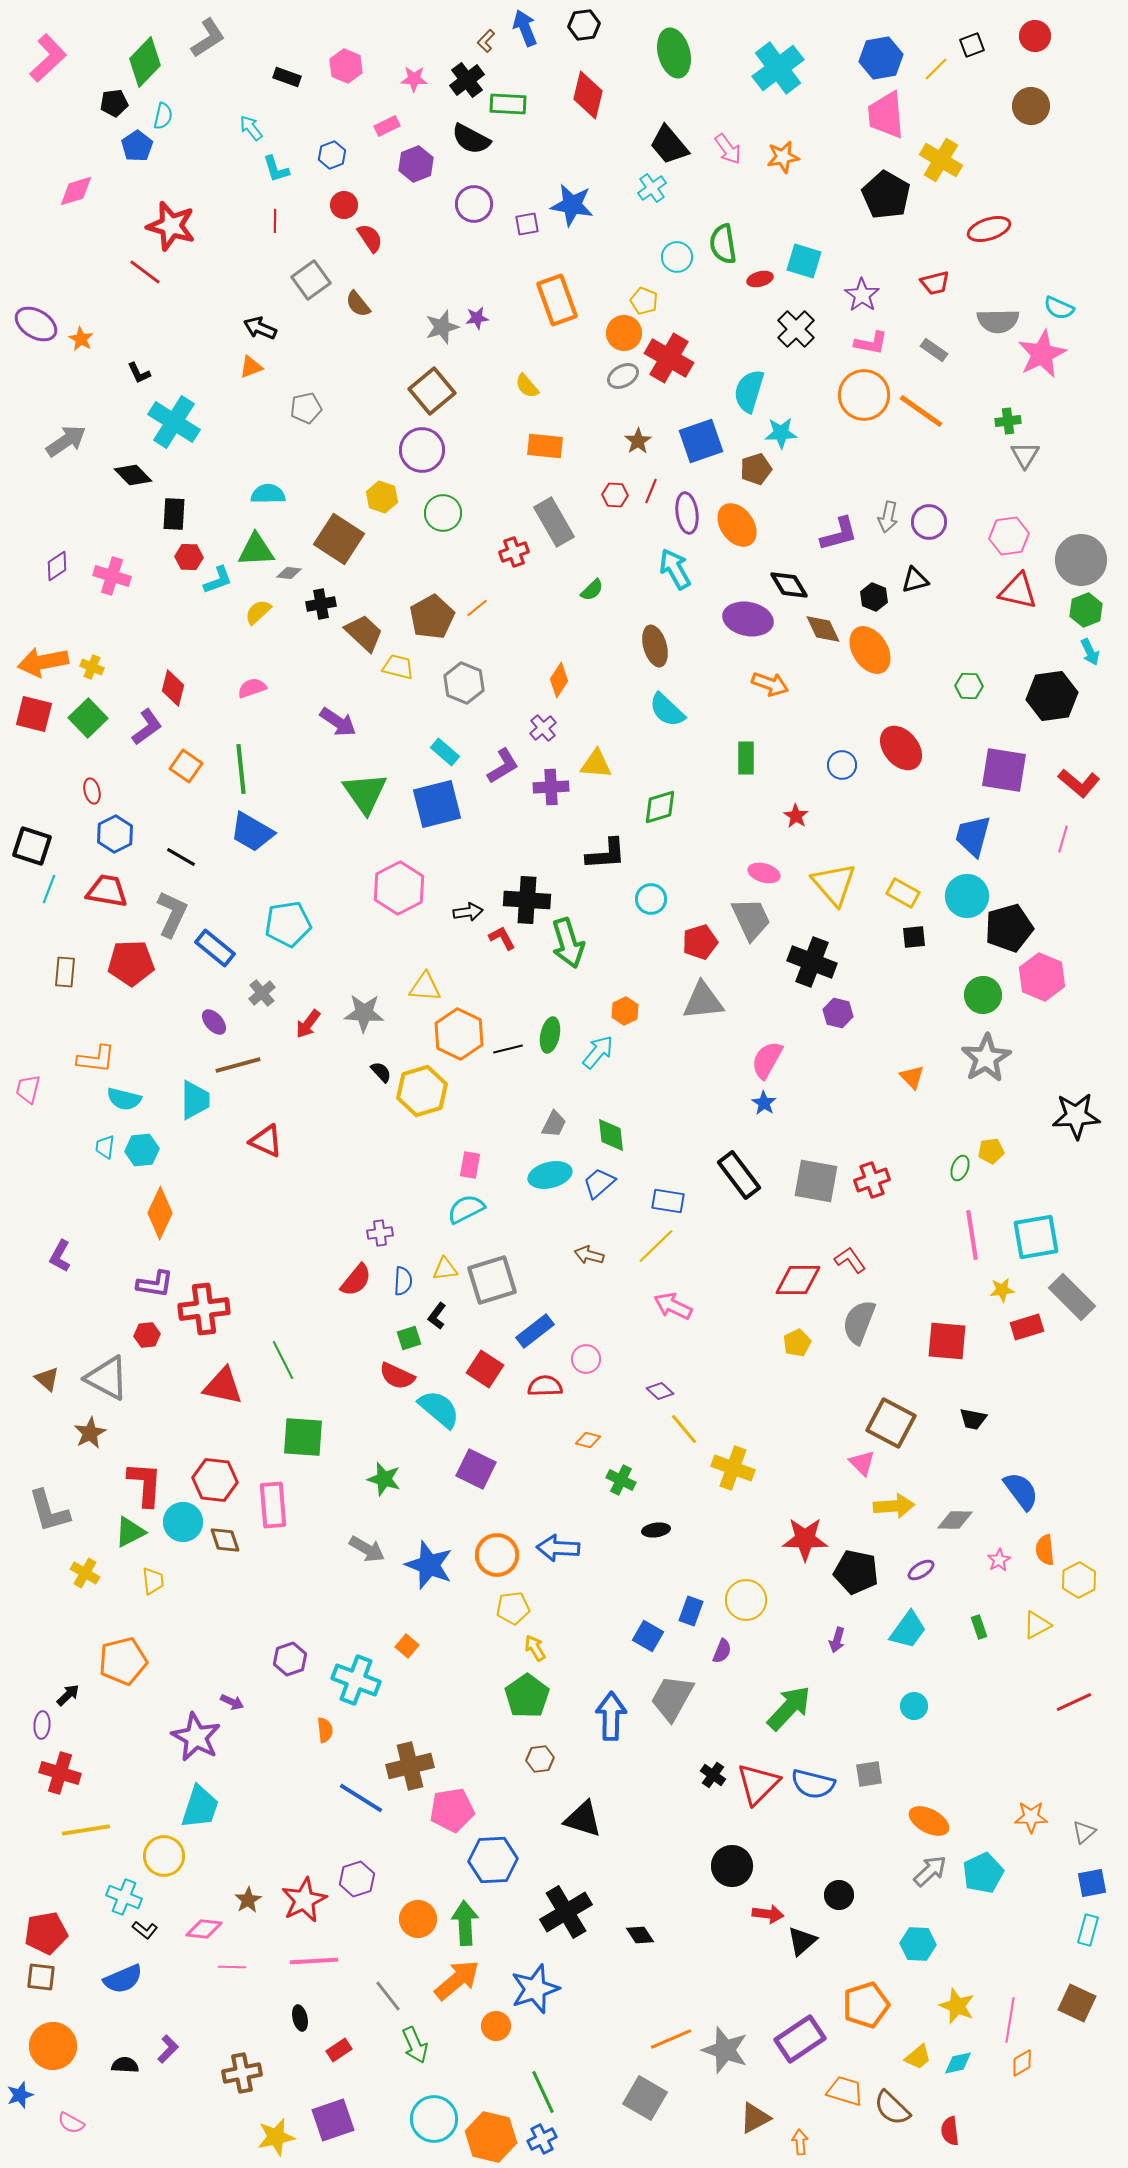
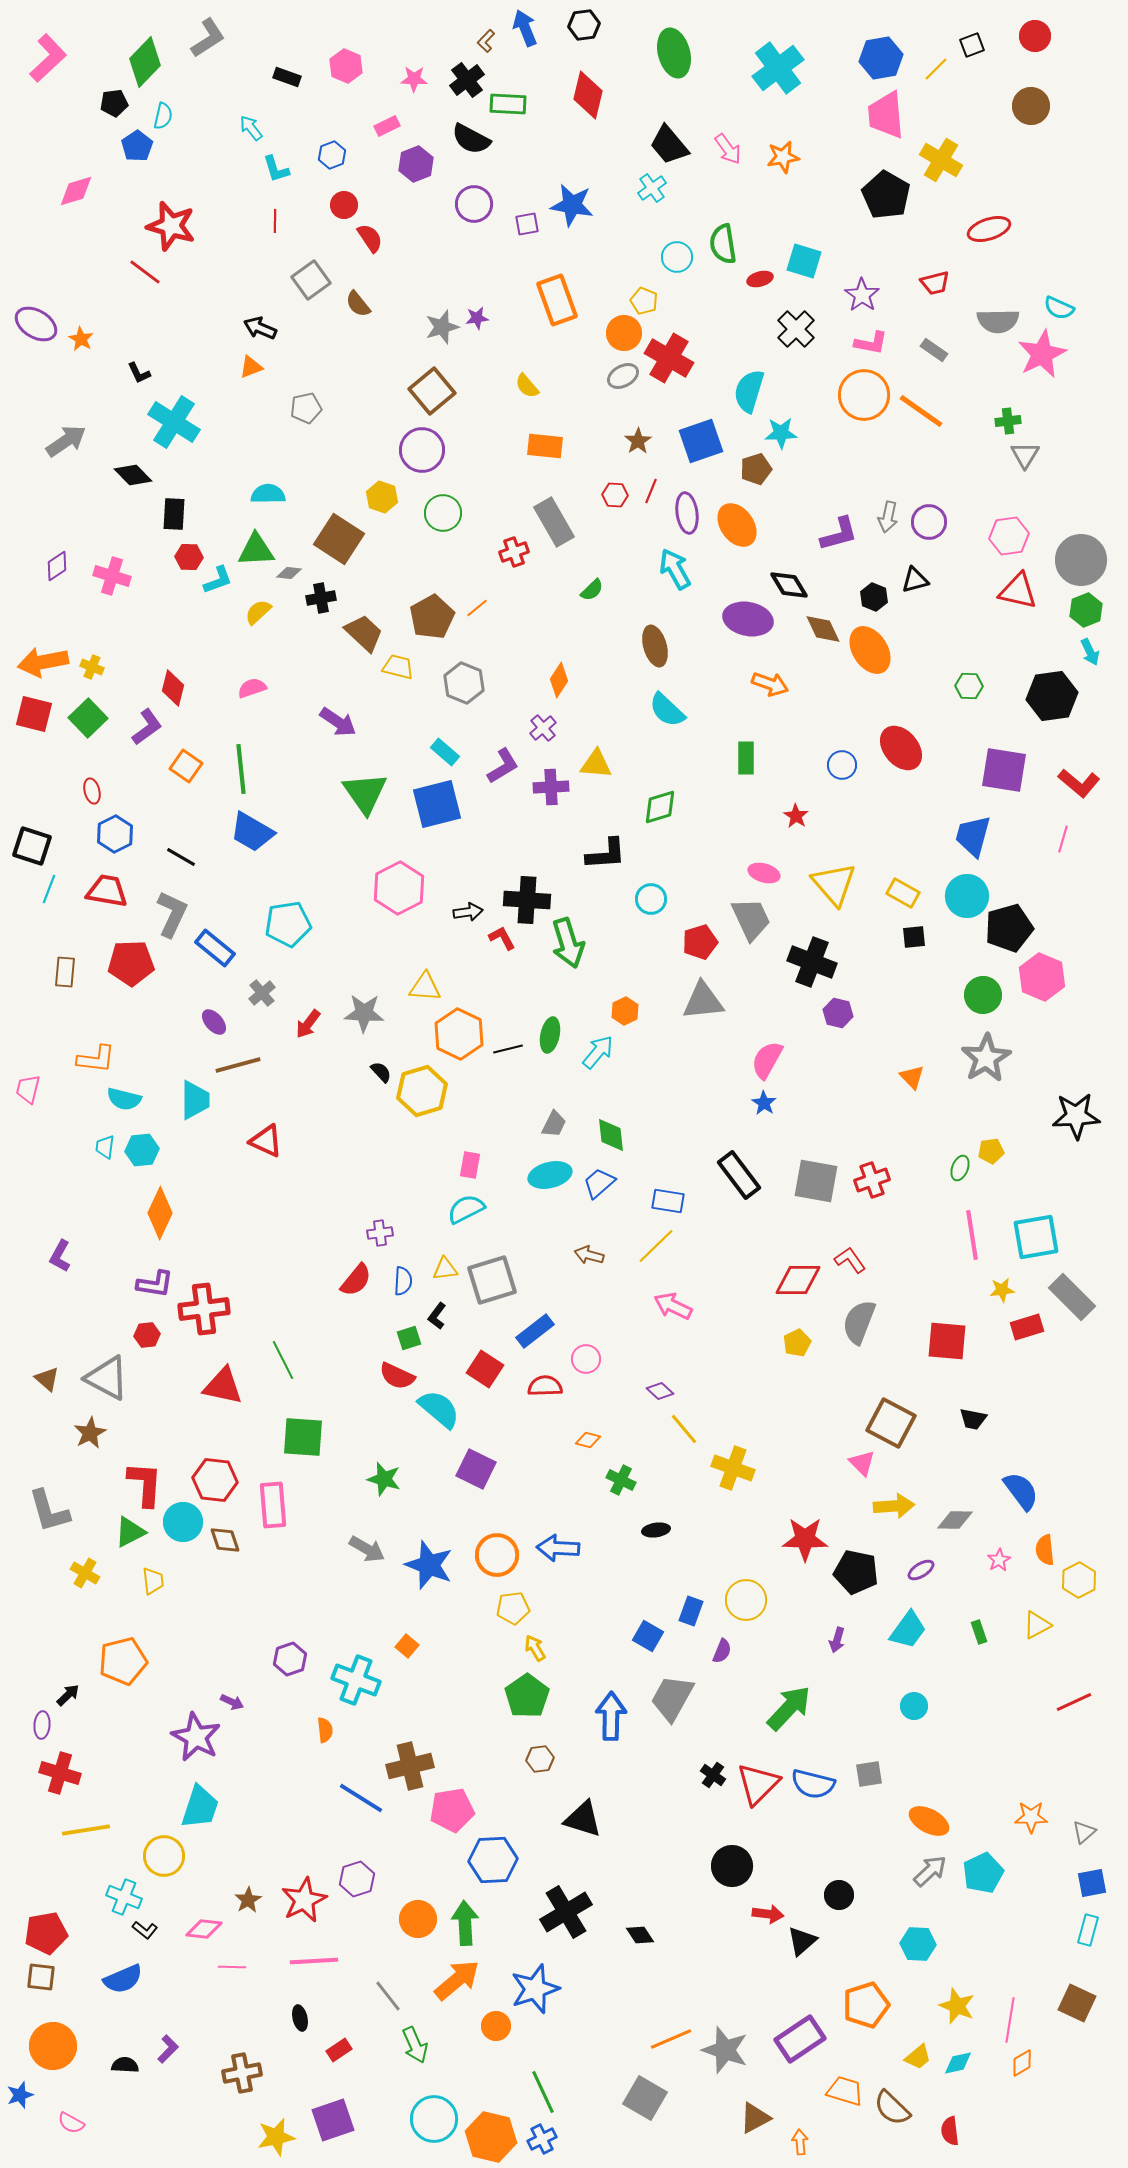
black cross at (321, 604): moved 6 px up
green rectangle at (979, 1627): moved 5 px down
